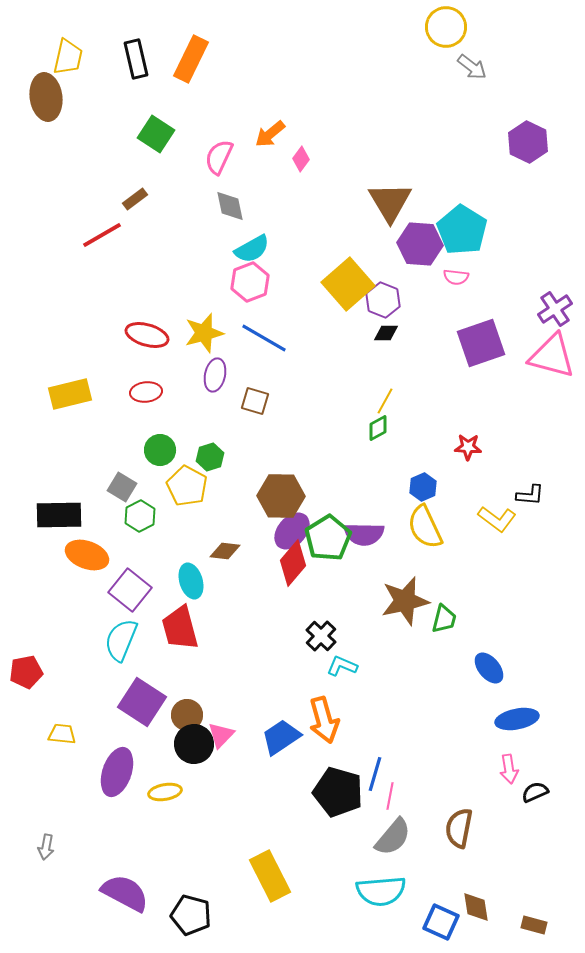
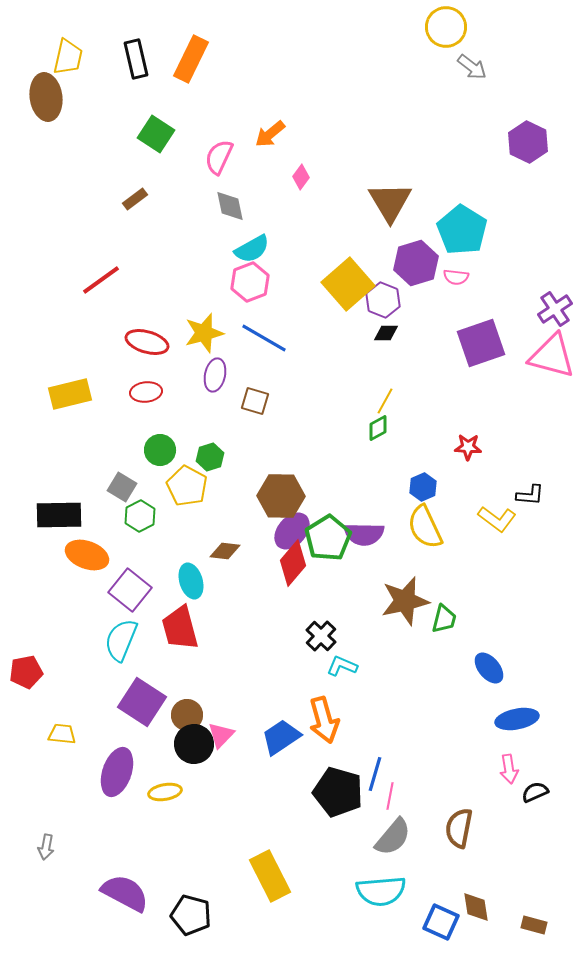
pink diamond at (301, 159): moved 18 px down
red line at (102, 235): moved 1 px left, 45 px down; rotated 6 degrees counterclockwise
purple hexagon at (420, 244): moved 4 px left, 19 px down; rotated 21 degrees counterclockwise
red ellipse at (147, 335): moved 7 px down
